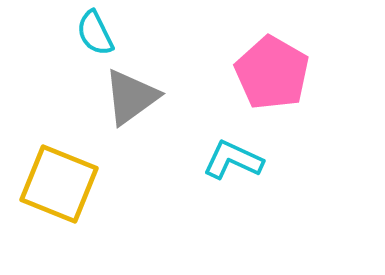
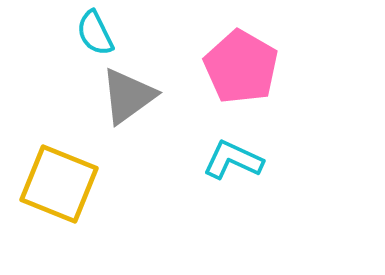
pink pentagon: moved 31 px left, 6 px up
gray triangle: moved 3 px left, 1 px up
